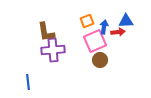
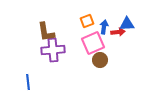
blue triangle: moved 1 px right, 3 px down
pink square: moved 2 px left, 2 px down
